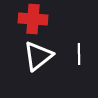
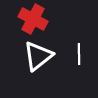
red cross: rotated 24 degrees clockwise
